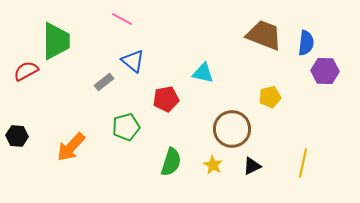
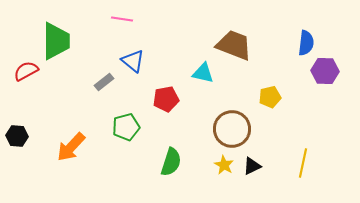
pink line: rotated 20 degrees counterclockwise
brown trapezoid: moved 30 px left, 10 px down
yellow star: moved 11 px right
